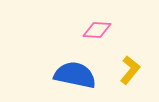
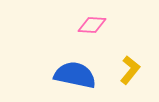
pink diamond: moved 5 px left, 5 px up
